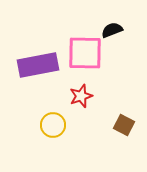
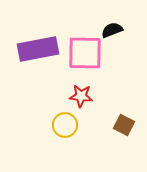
purple rectangle: moved 16 px up
red star: rotated 25 degrees clockwise
yellow circle: moved 12 px right
